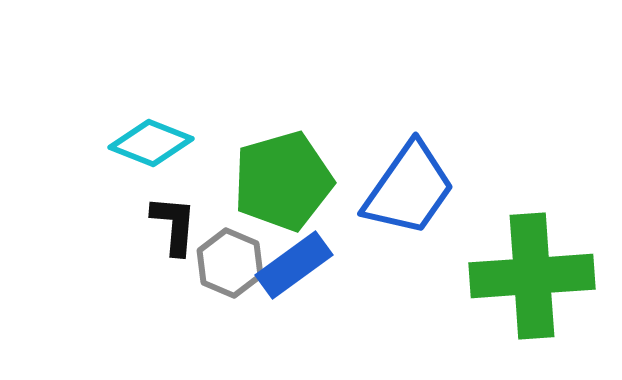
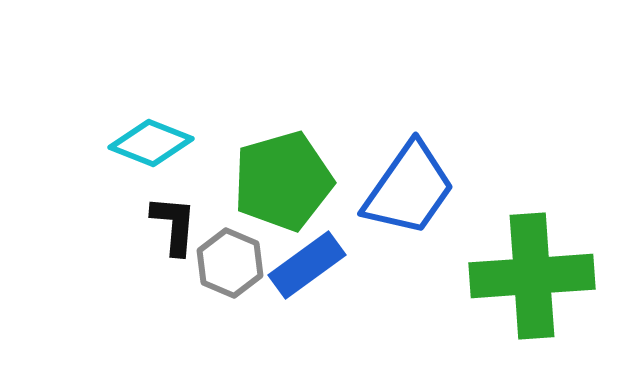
blue rectangle: moved 13 px right
